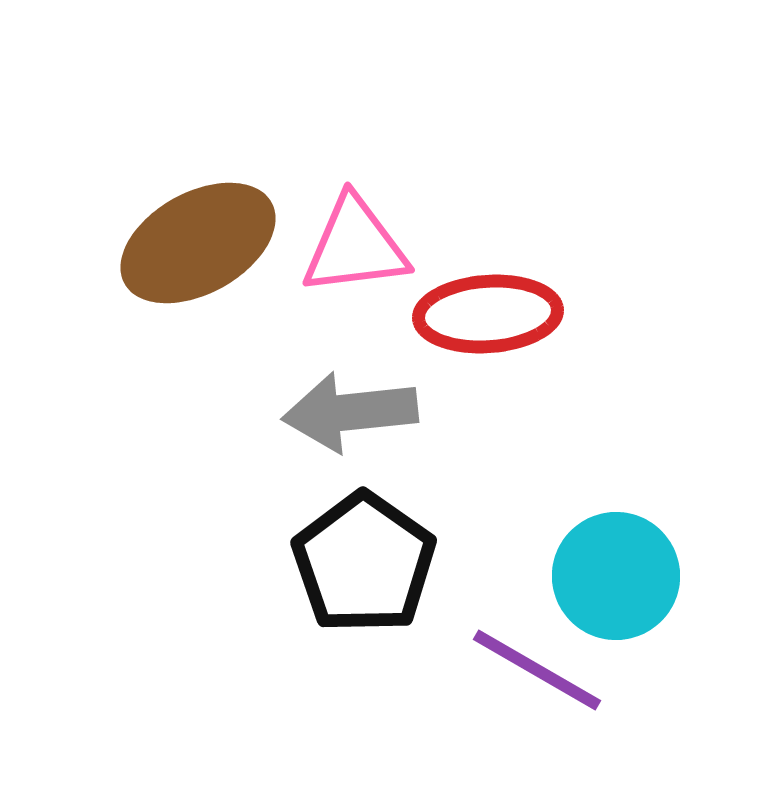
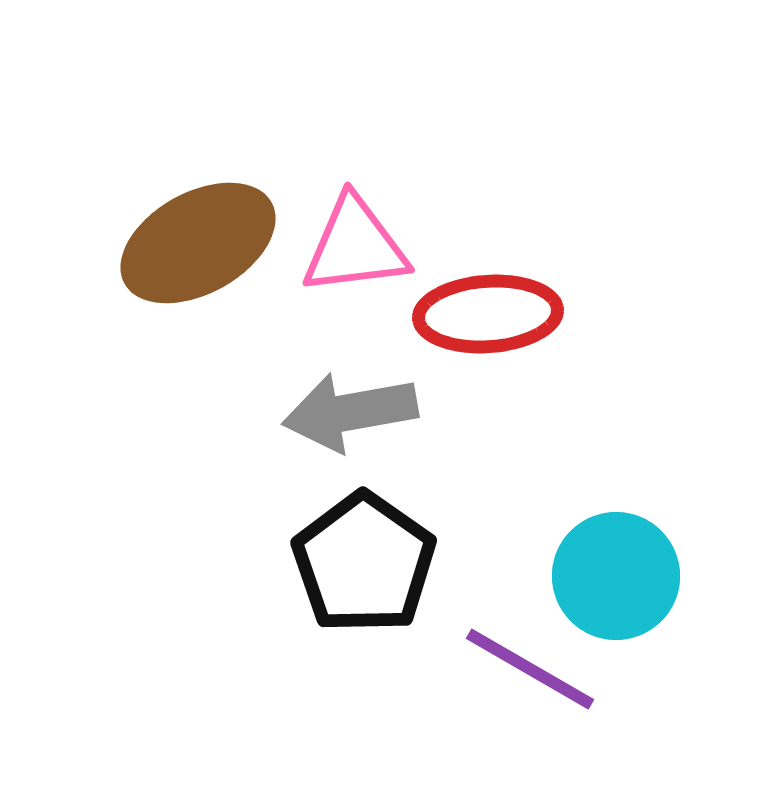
gray arrow: rotated 4 degrees counterclockwise
purple line: moved 7 px left, 1 px up
